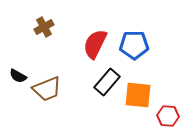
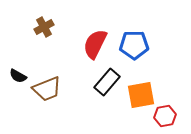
orange square: moved 3 px right; rotated 16 degrees counterclockwise
red hexagon: moved 3 px left; rotated 15 degrees counterclockwise
